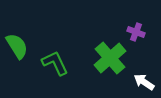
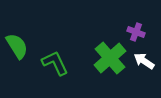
white arrow: moved 21 px up
